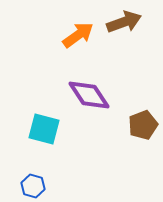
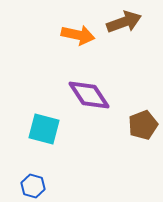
orange arrow: rotated 48 degrees clockwise
